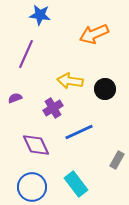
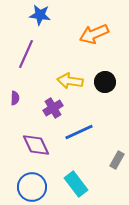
black circle: moved 7 px up
purple semicircle: rotated 112 degrees clockwise
